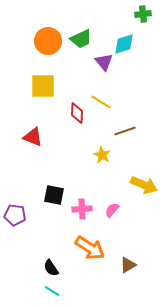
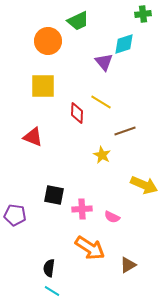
green trapezoid: moved 3 px left, 18 px up
pink semicircle: moved 7 px down; rotated 105 degrees counterclockwise
black semicircle: moved 2 px left; rotated 42 degrees clockwise
